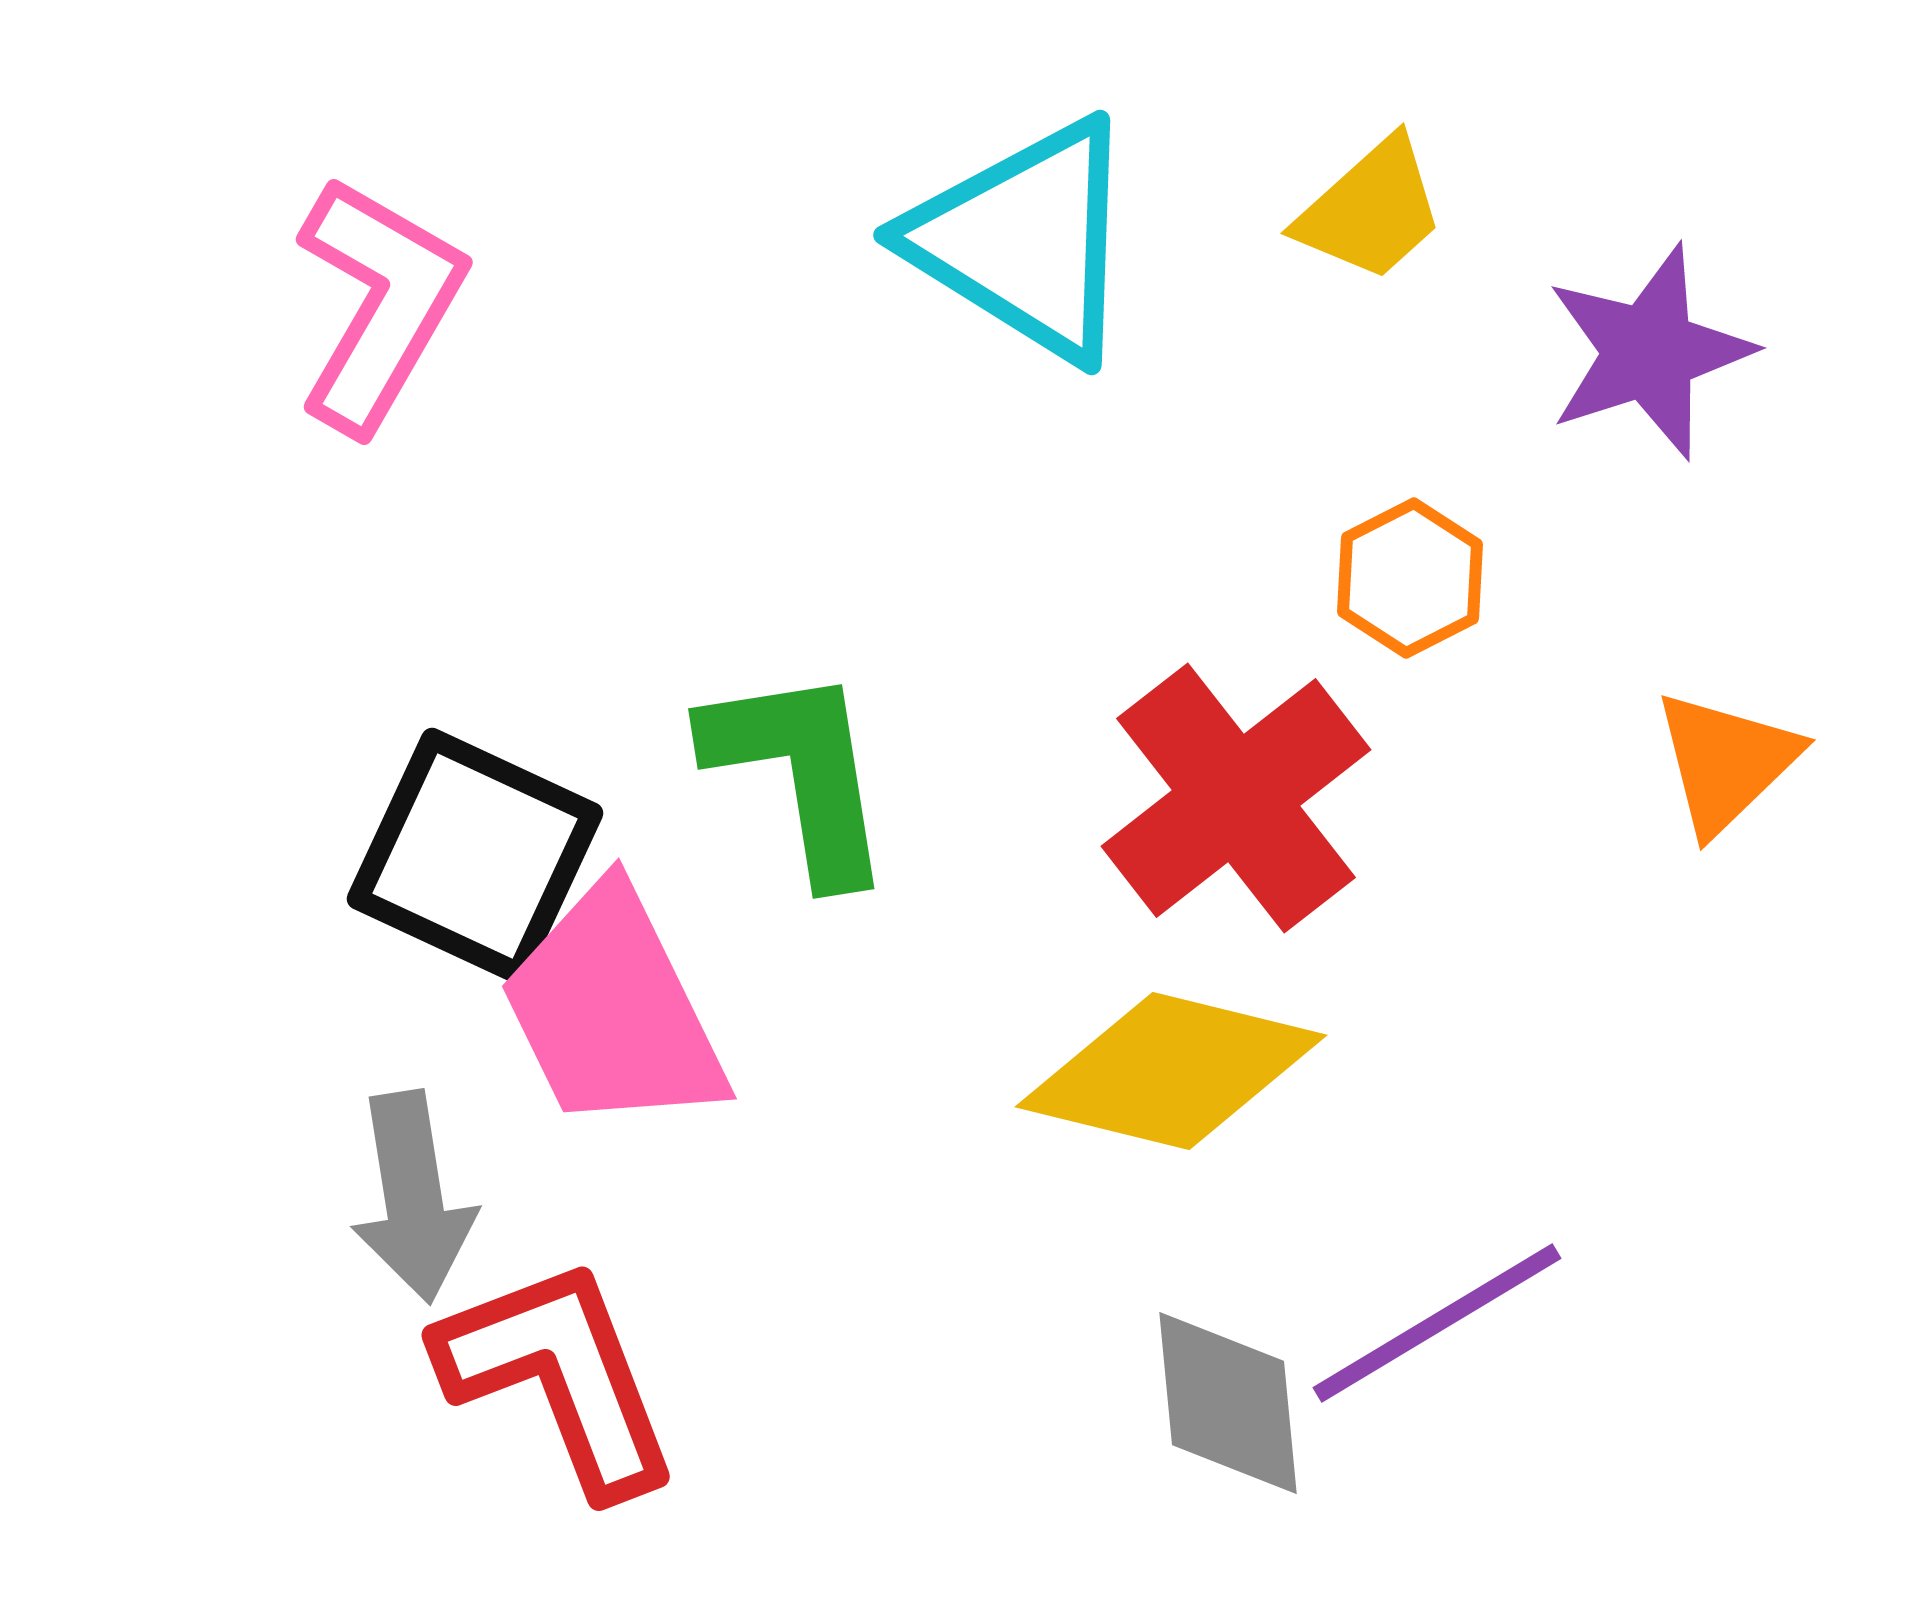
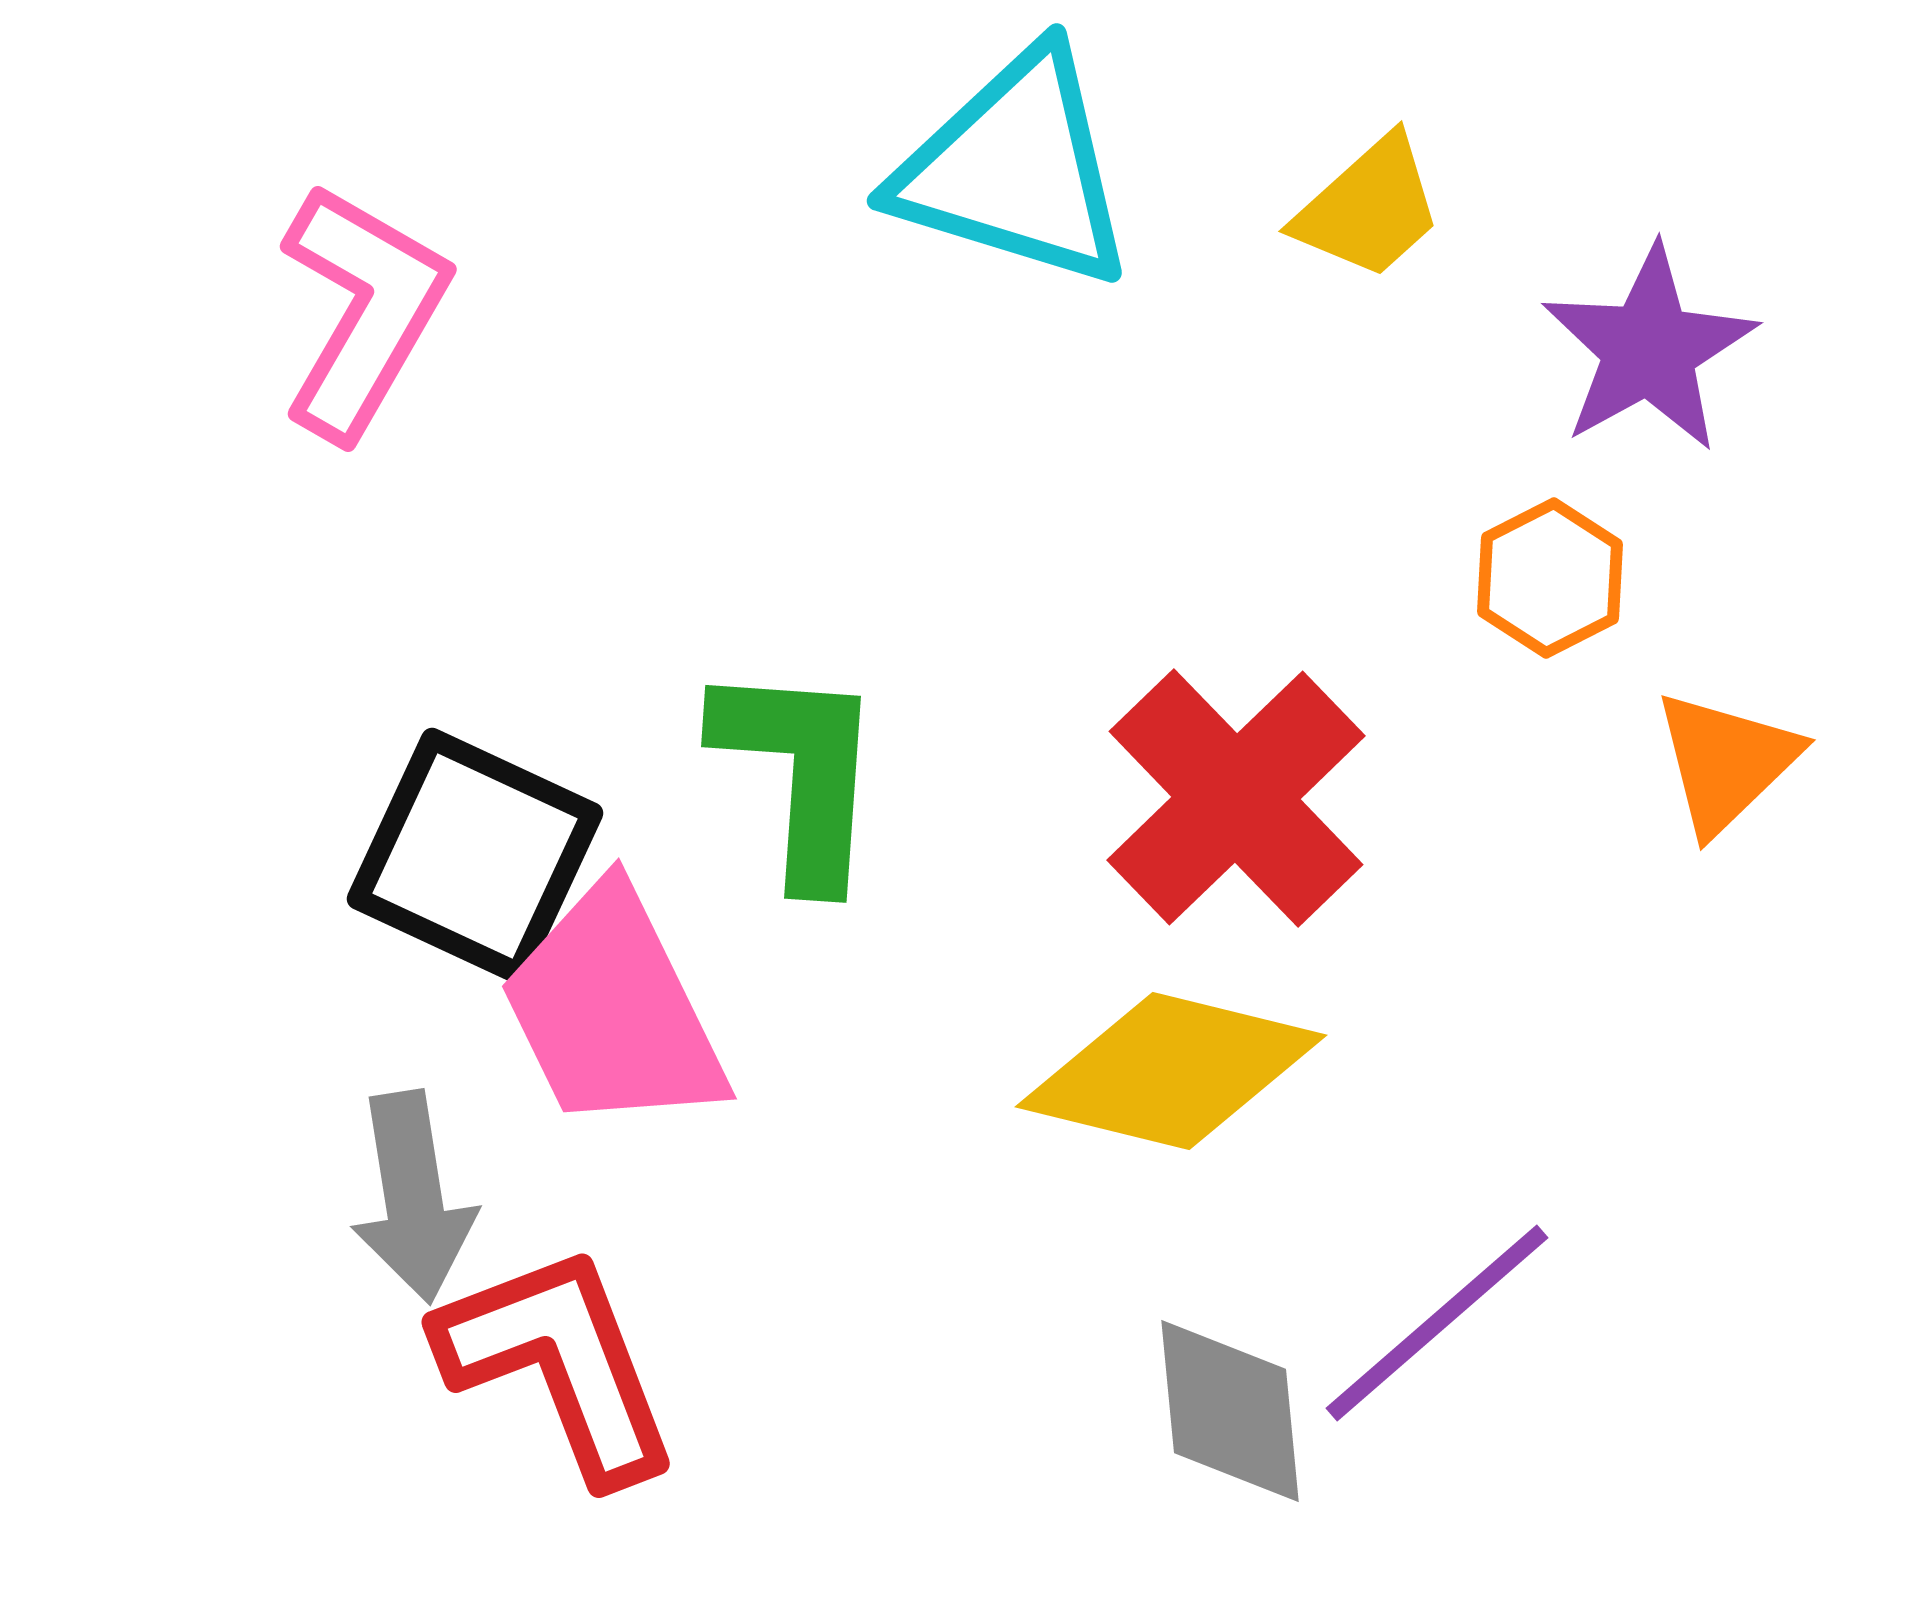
yellow trapezoid: moved 2 px left, 2 px up
cyan triangle: moved 10 px left, 71 px up; rotated 15 degrees counterclockwise
pink L-shape: moved 16 px left, 7 px down
purple star: moved 3 px up; rotated 11 degrees counterclockwise
orange hexagon: moved 140 px right
green L-shape: rotated 13 degrees clockwise
red cross: rotated 6 degrees counterclockwise
purple line: rotated 10 degrees counterclockwise
red L-shape: moved 13 px up
gray diamond: moved 2 px right, 8 px down
